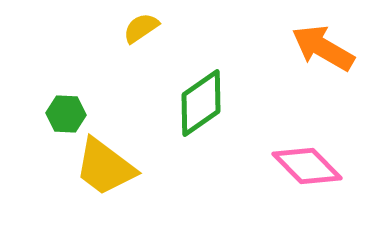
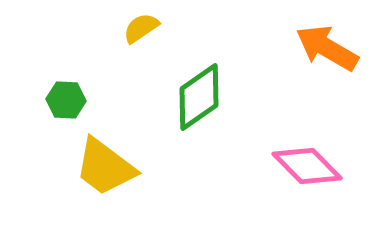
orange arrow: moved 4 px right
green diamond: moved 2 px left, 6 px up
green hexagon: moved 14 px up
